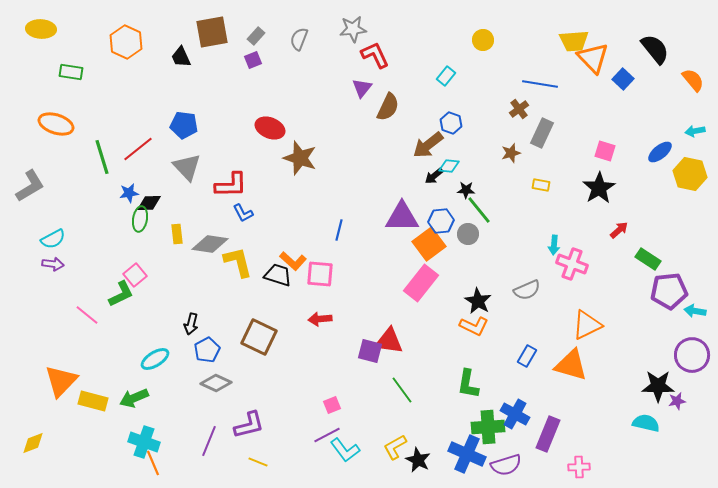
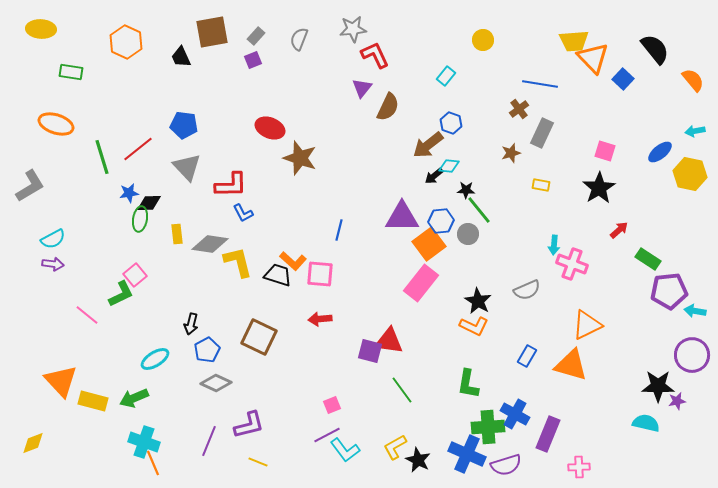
orange triangle at (61, 381): rotated 27 degrees counterclockwise
